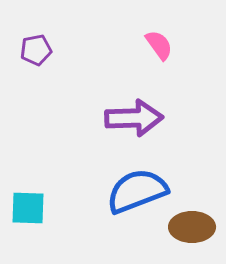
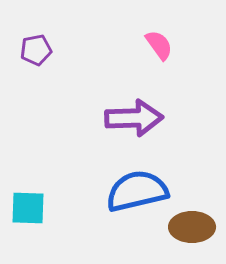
blue semicircle: rotated 8 degrees clockwise
